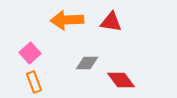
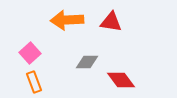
gray diamond: moved 1 px up
